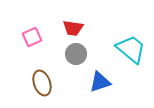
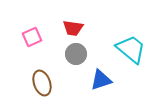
blue triangle: moved 1 px right, 2 px up
